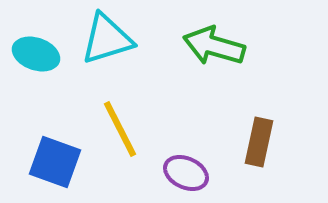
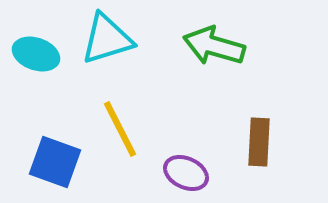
brown rectangle: rotated 9 degrees counterclockwise
